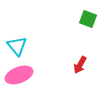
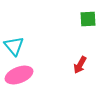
green square: rotated 24 degrees counterclockwise
cyan triangle: moved 3 px left
